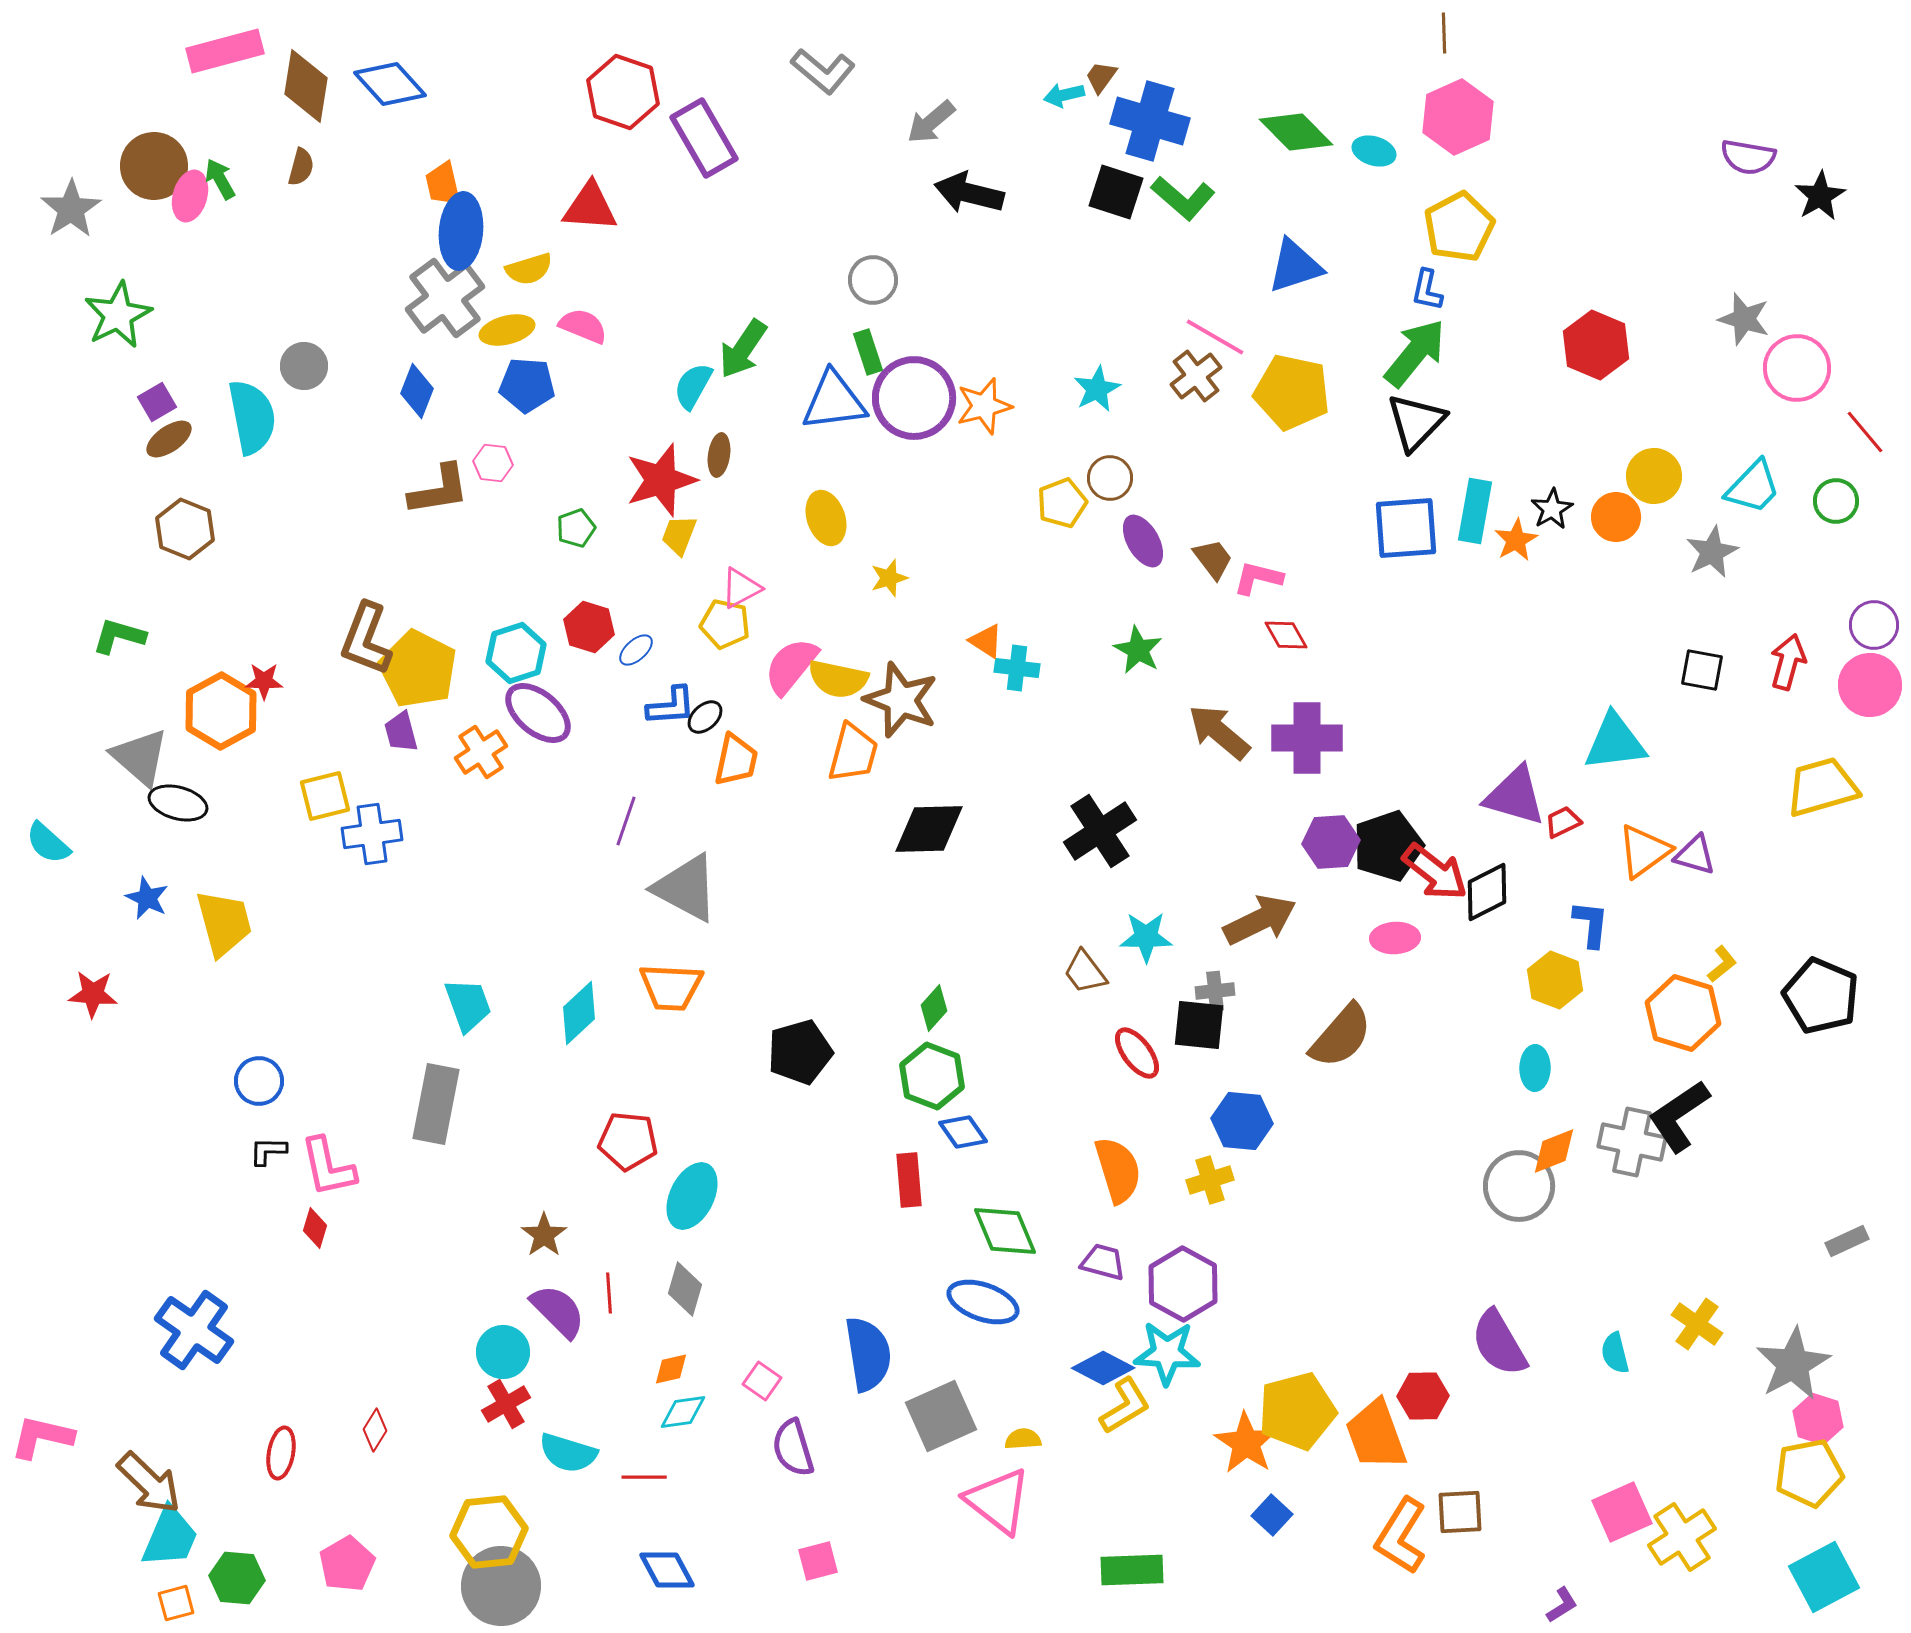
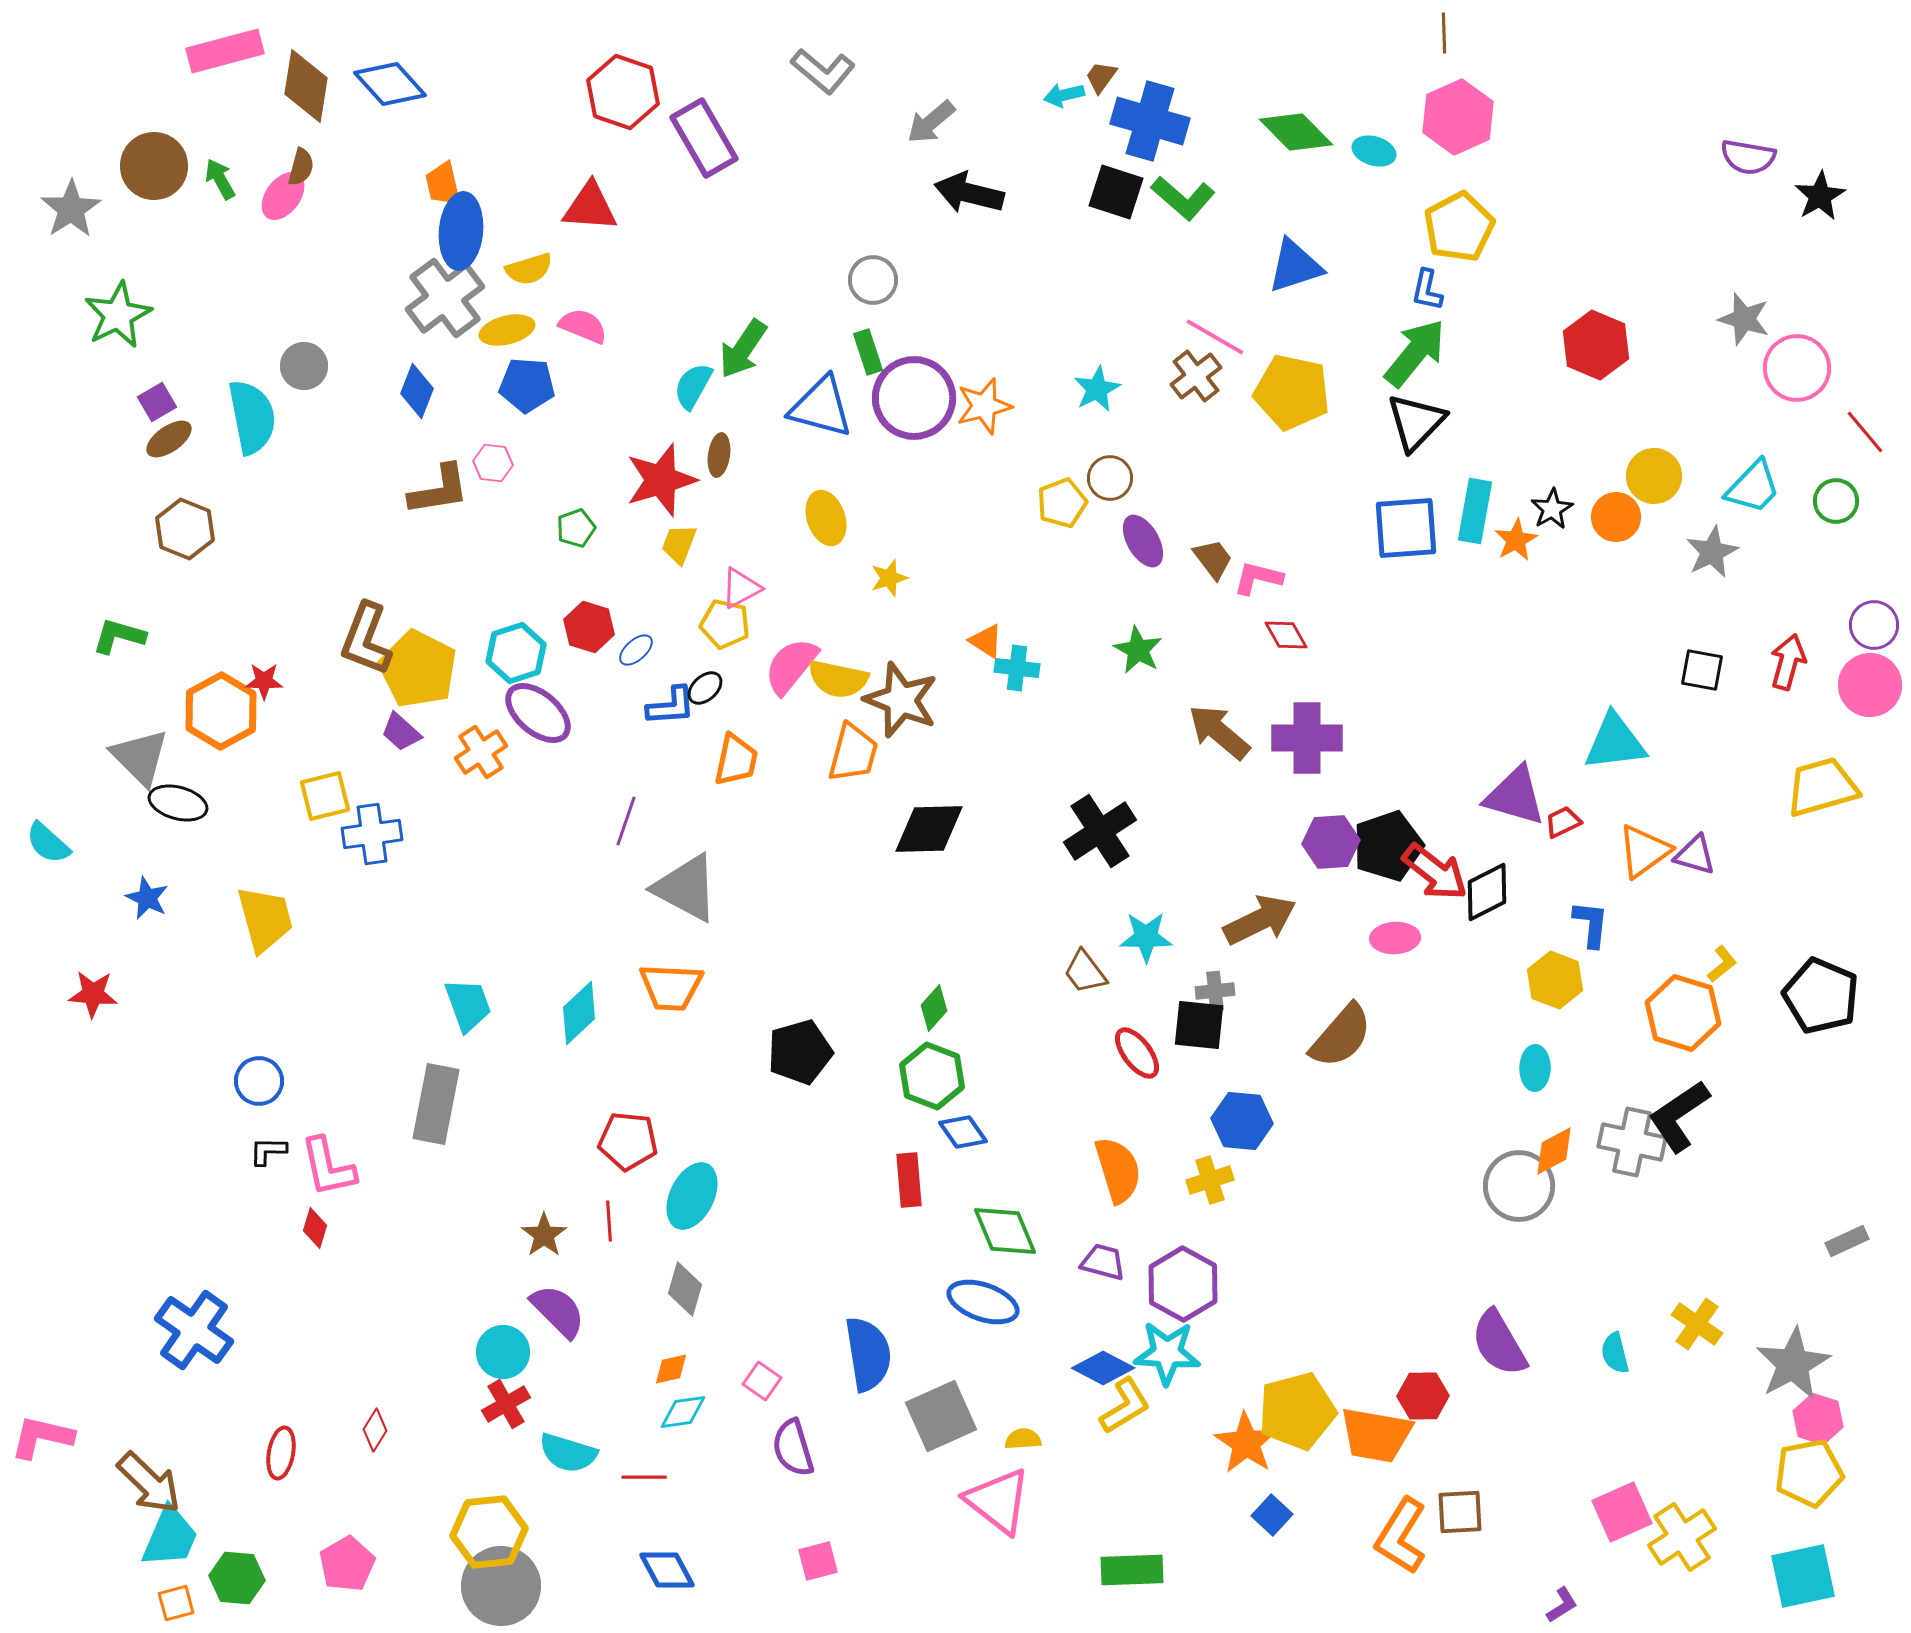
pink ellipse at (190, 196): moved 93 px right; rotated 21 degrees clockwise
blue triangle at (834, 401): moved 13 px left, 6 px down; rotated 22 degrees clockwise
yellow trapezoid at (679, 535): moved 9 px down
black ellipse at (705, 717): moved 29 px up
purple trapezoid at (401, 732): rotated 33 degrees counterclockwise
gray triangle at (140, 757): rotated 4 degrees clockwise
yellow trapezoid at (224, 923): moved 41 px right, 4 px up
orange diamond at (1554, 1151): rotated 6 degrees counterclockwise
red line at (609, 1293): moved 72 px up
orange trapezoid at (1376, 1435): rotated 60 degrees counterclockwise
cyan square at (1824, 1577): moved 21 px left, 1 px up; rotated 16 degrees clockwise
